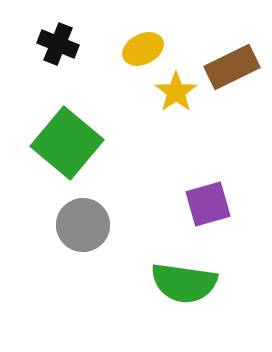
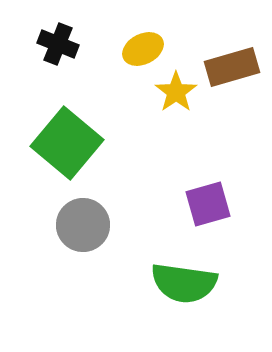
brown rectangle: rotated 10 degrees clockwise
